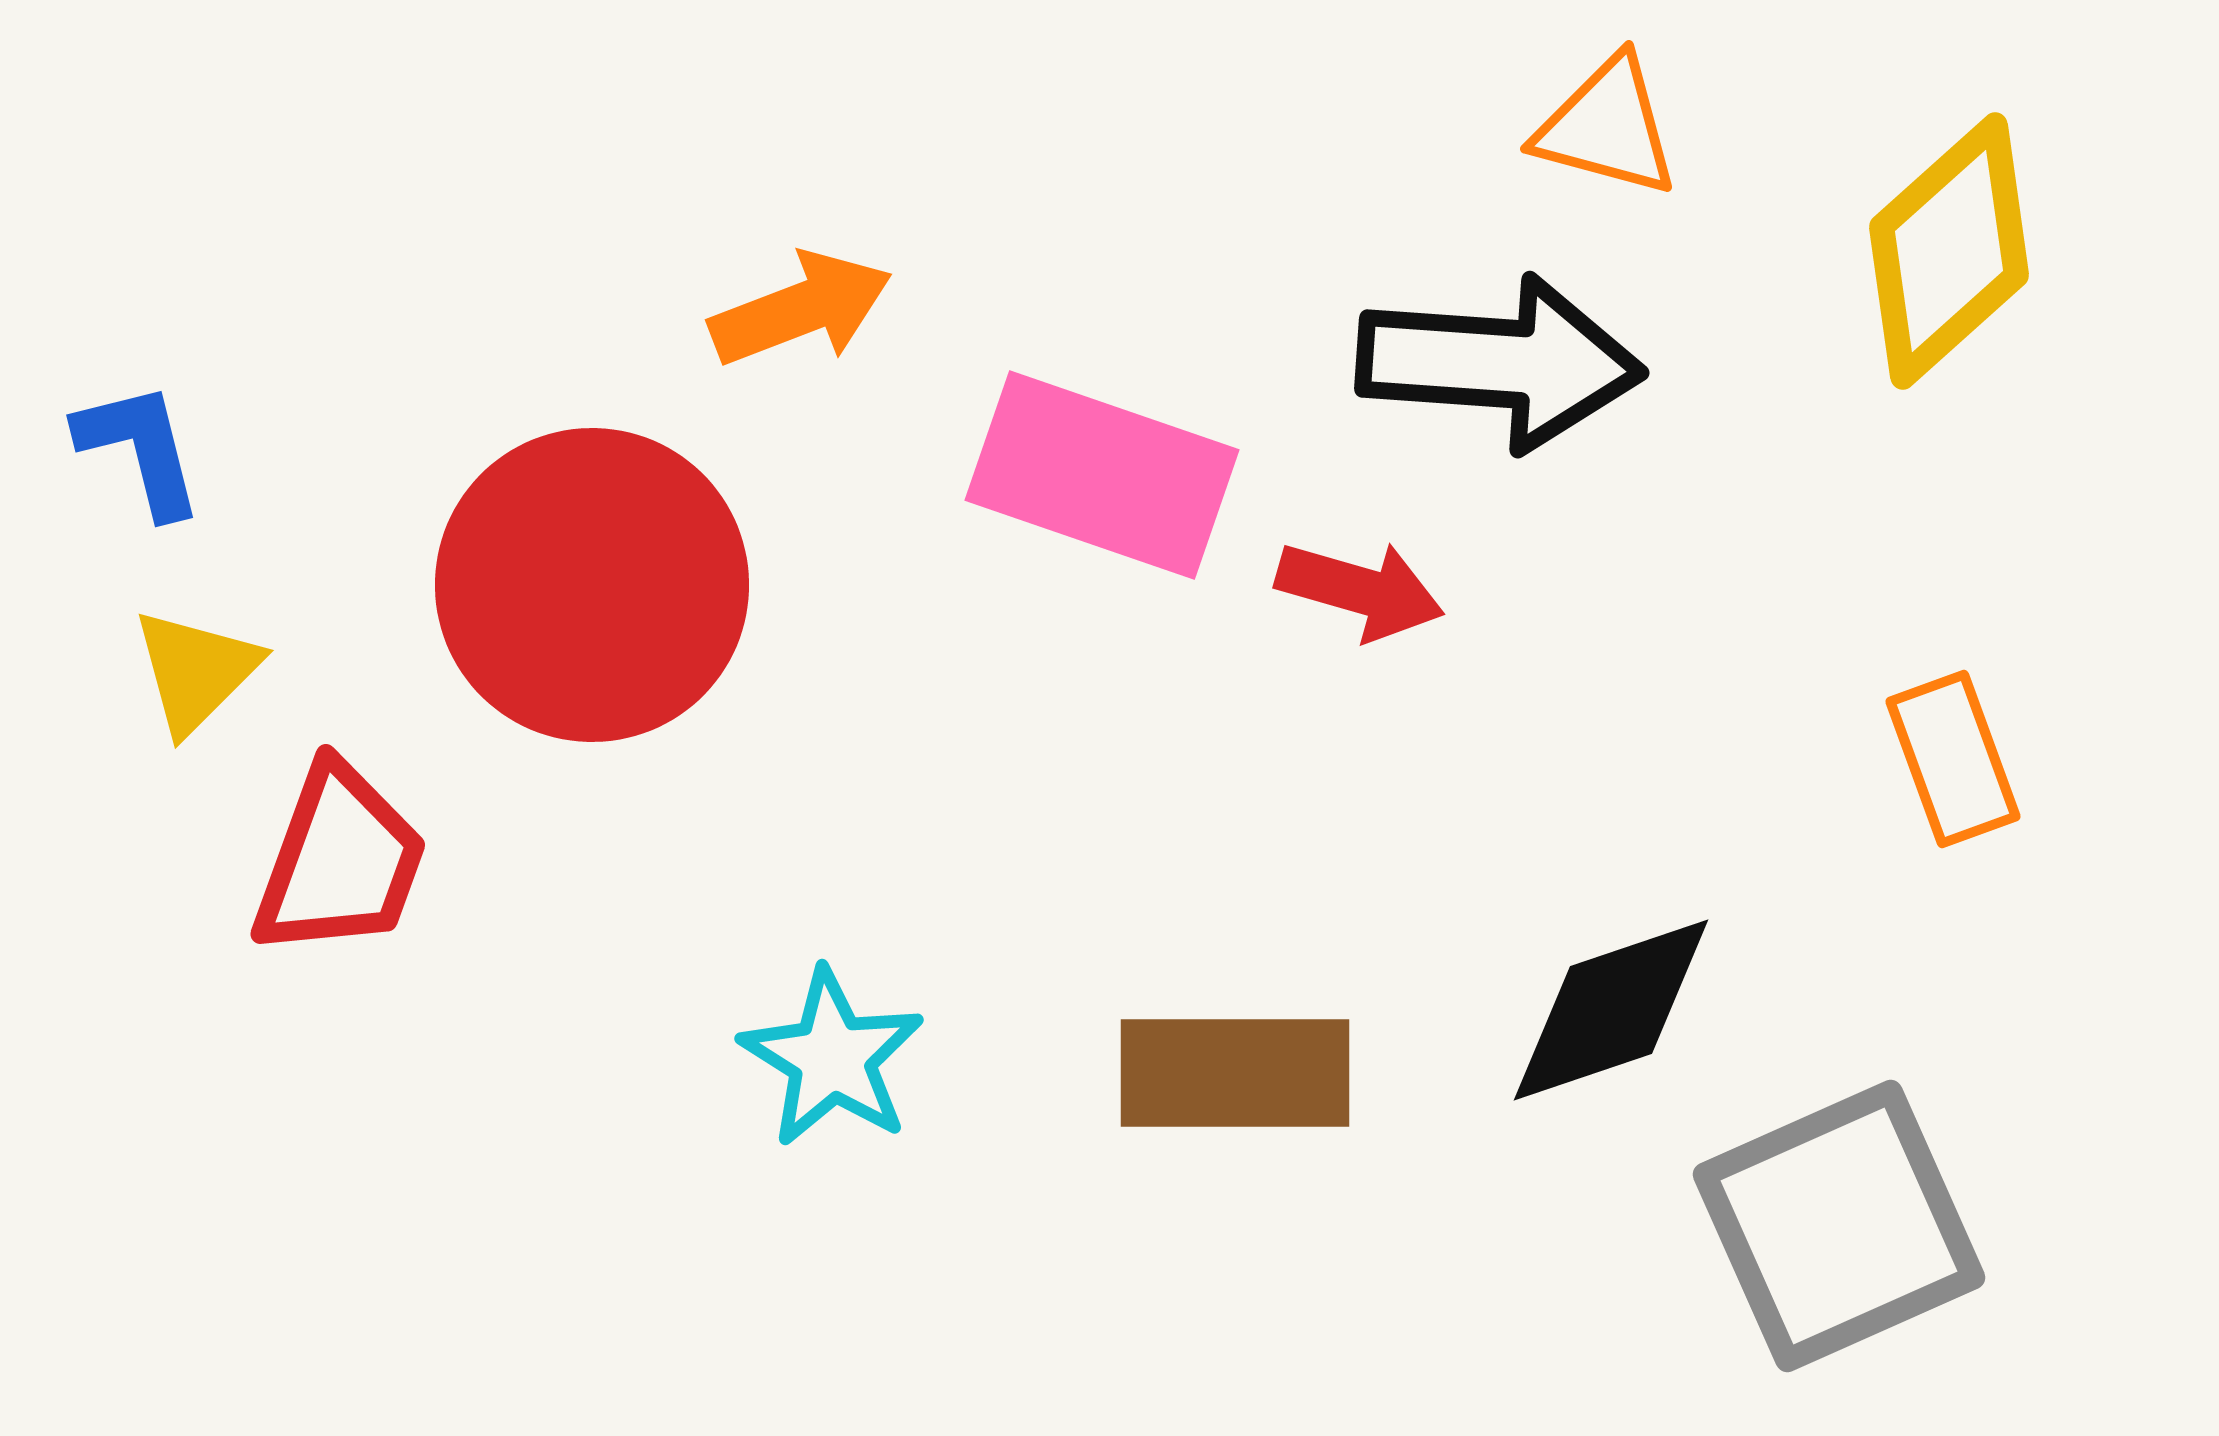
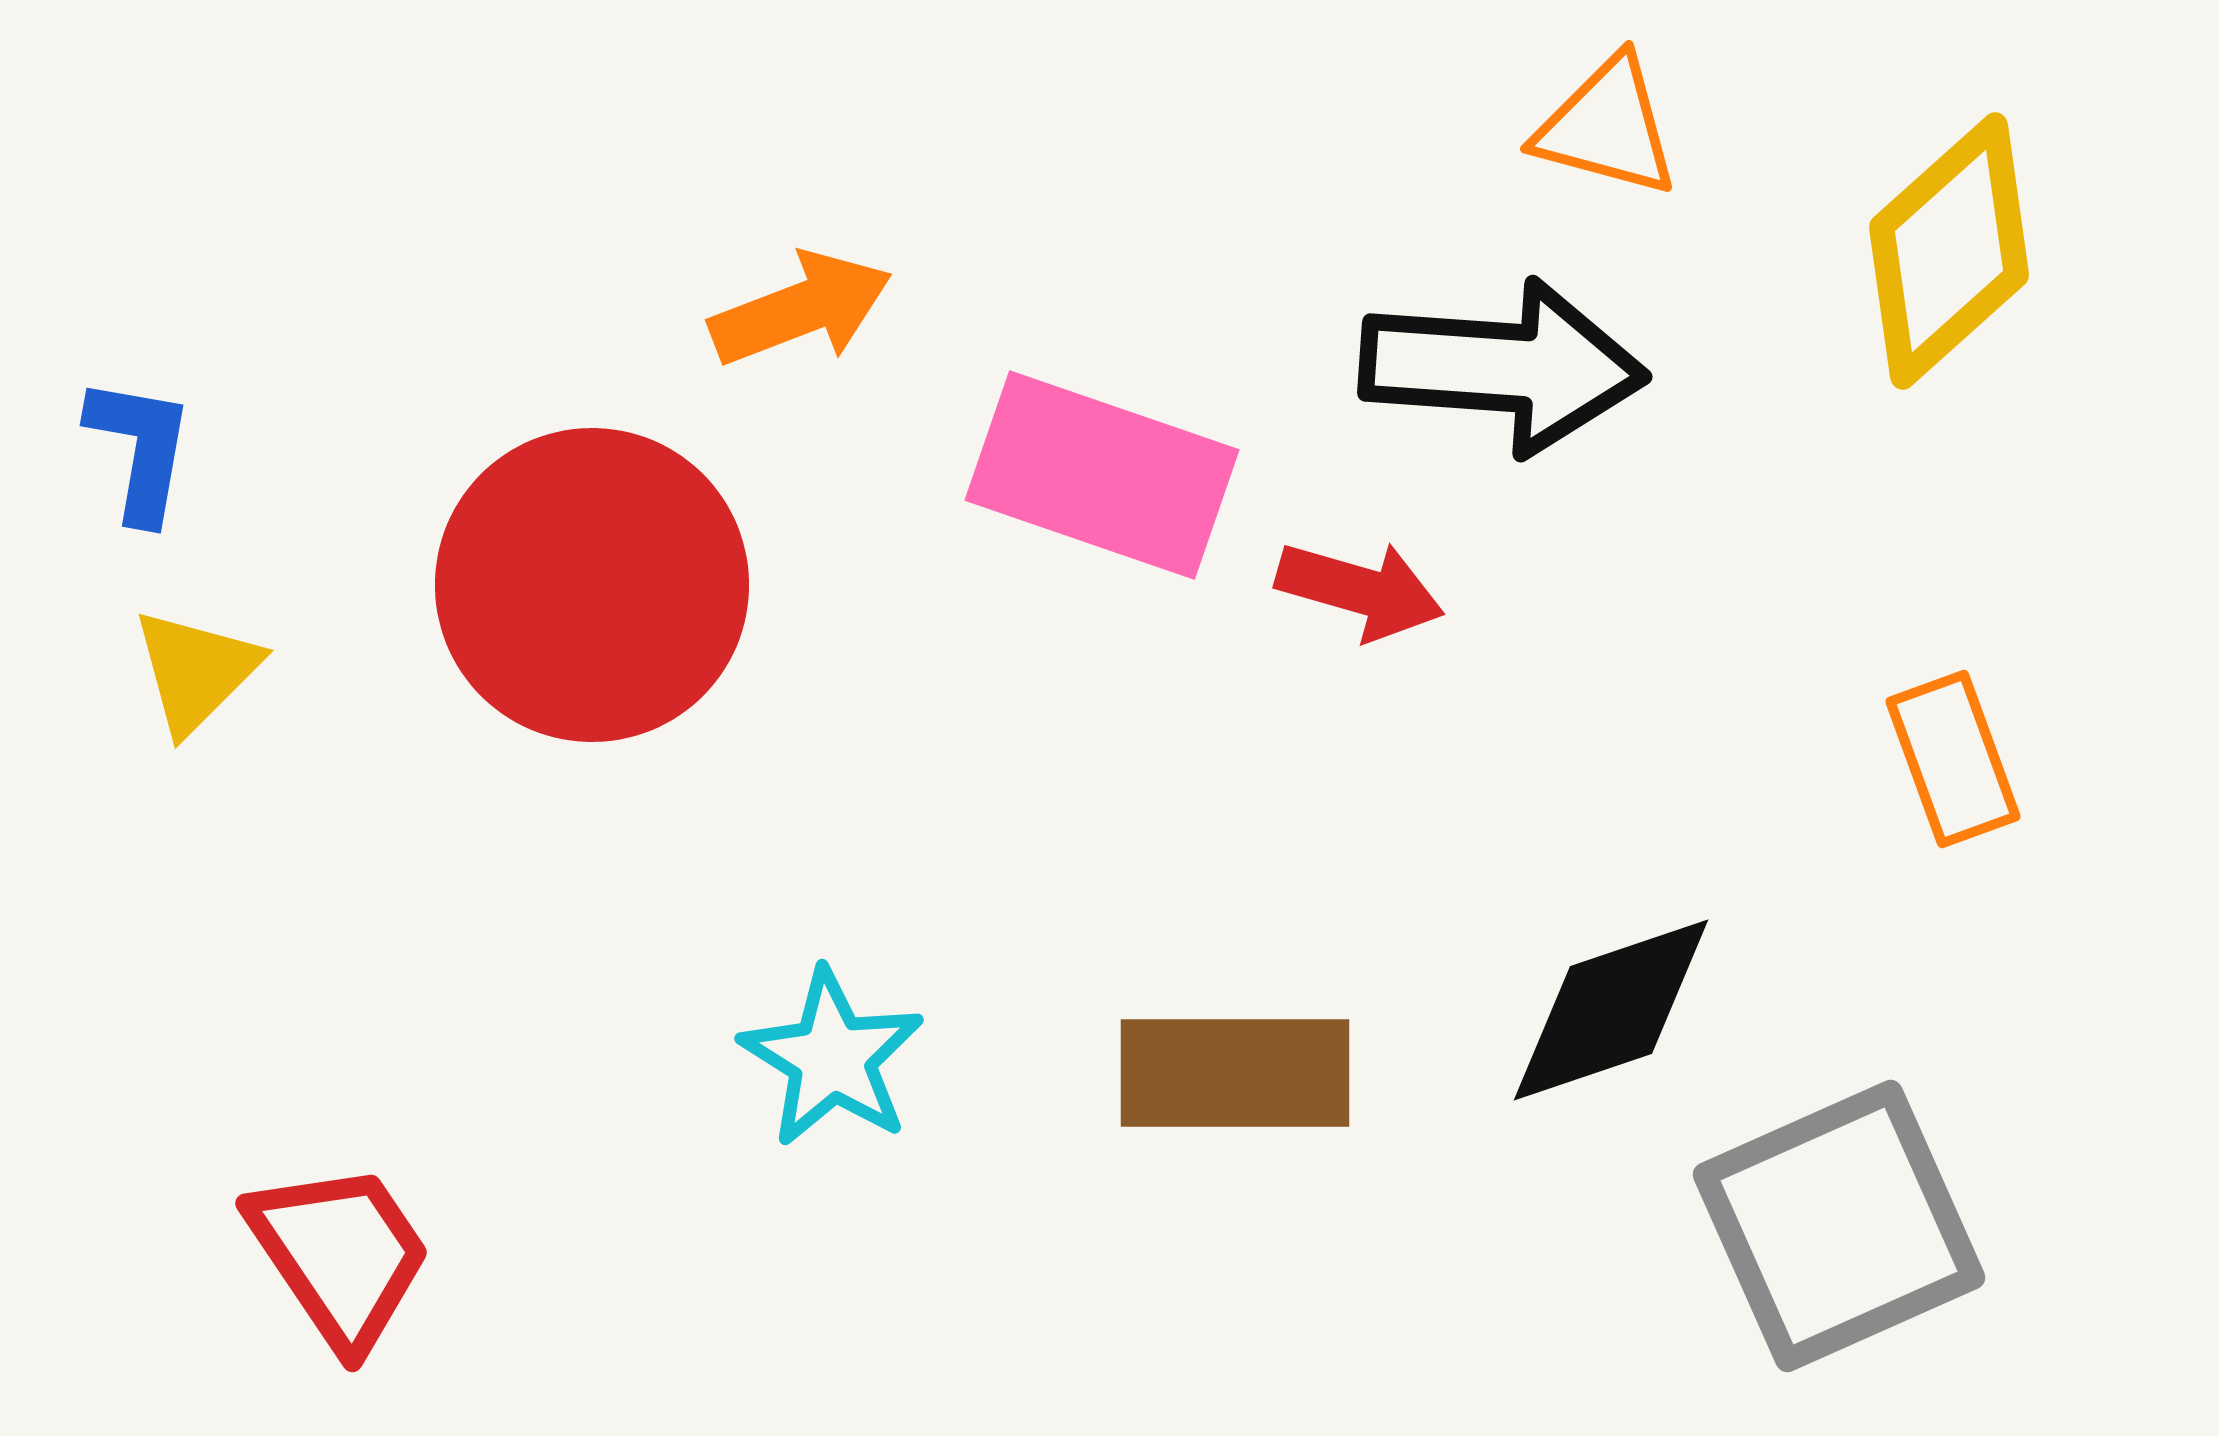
black arrow: moved 3 px right, 4 px down
blue L-shape: rotated 24 degrees clockwise
red trapezoid: moved 394 px down; rotated 54 degrees counterclockwise
